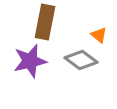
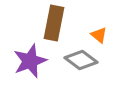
brown rectangle: moved 9 px right, 1 px down
purple star: rotated 8 degrees counterclockwise
